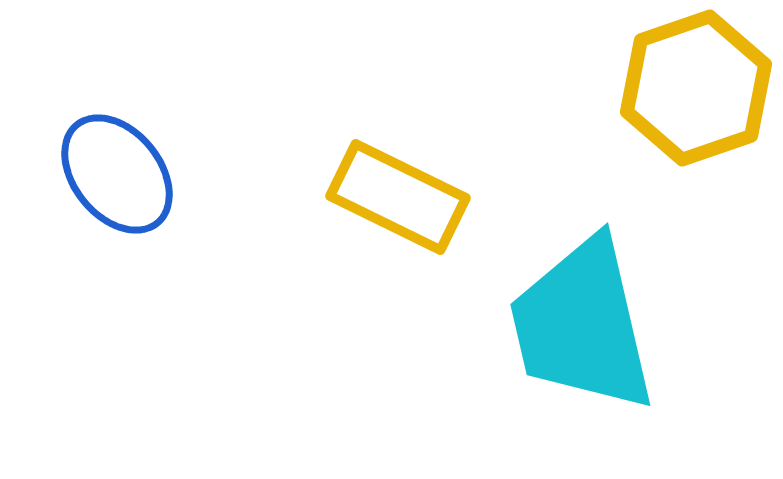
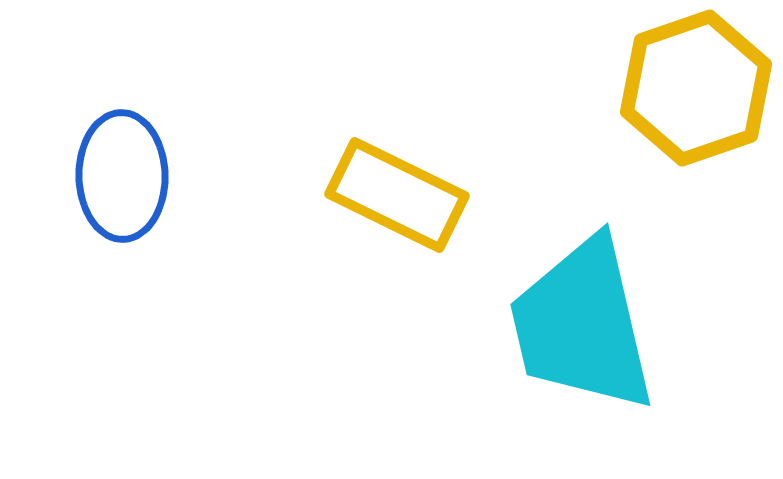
blue ellipse: moved 5 px right, 2 px down; rotated 38 degrees clockwise
yellow rectangle: moved 1 px left, 2 px up
